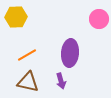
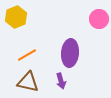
yellow hexagon: rotated 20 degrees counterclockwise
